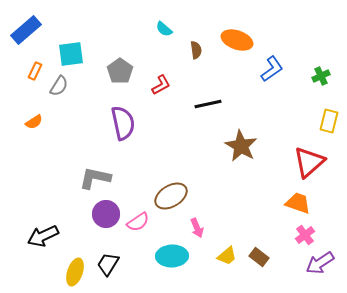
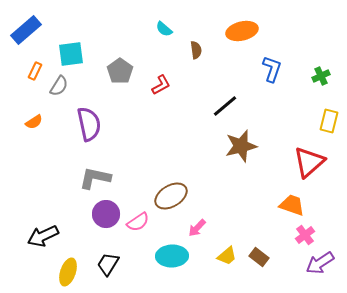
orange ellipse: moved 5 px right, 9 px up; rotated 32 degrees counterclockwise
blue L-shape: rotated 36 degrees counterclockwise
black line: moved 17 px right, 2 px down; rotated 28 degrees counterclockwise
purple semicircle: moved 34 px left, 1 px down
brown star: rotated 28 degrees clockwise
orange trapezoid: moved 6 px left, 2 px down
pink arrow: rotated 66 degrees clockwise
yellow ellipse: moved 7 px left
